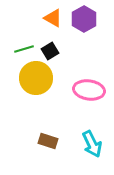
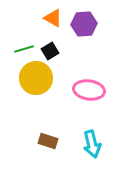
purple hexagon: moved 5 px down; rotated 25 degrees clockwise
cyan arrow: rotated 12 degrees clockwise
